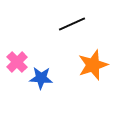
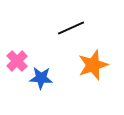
black line: moved 1 px left, 4 px down
pink cross: moved 1 px up
